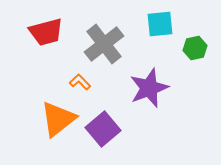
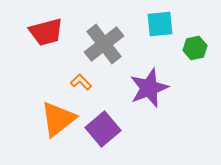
orange L-shape: moved 1 px right
